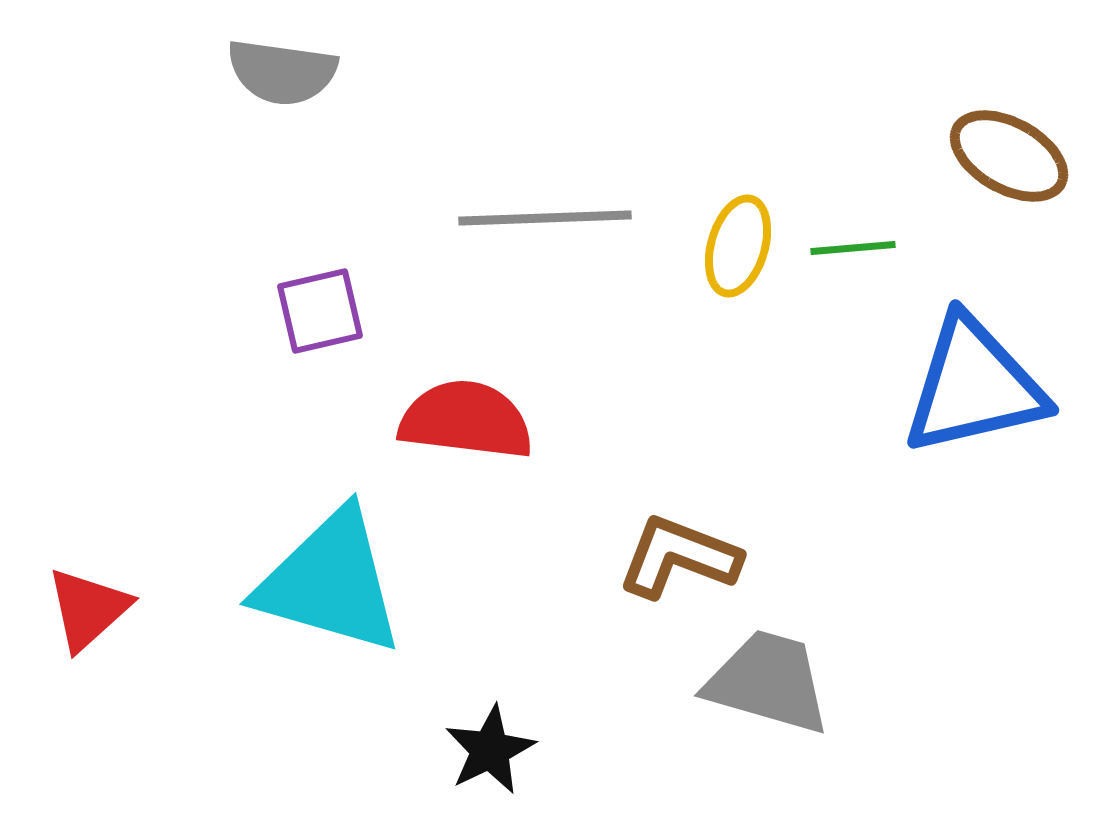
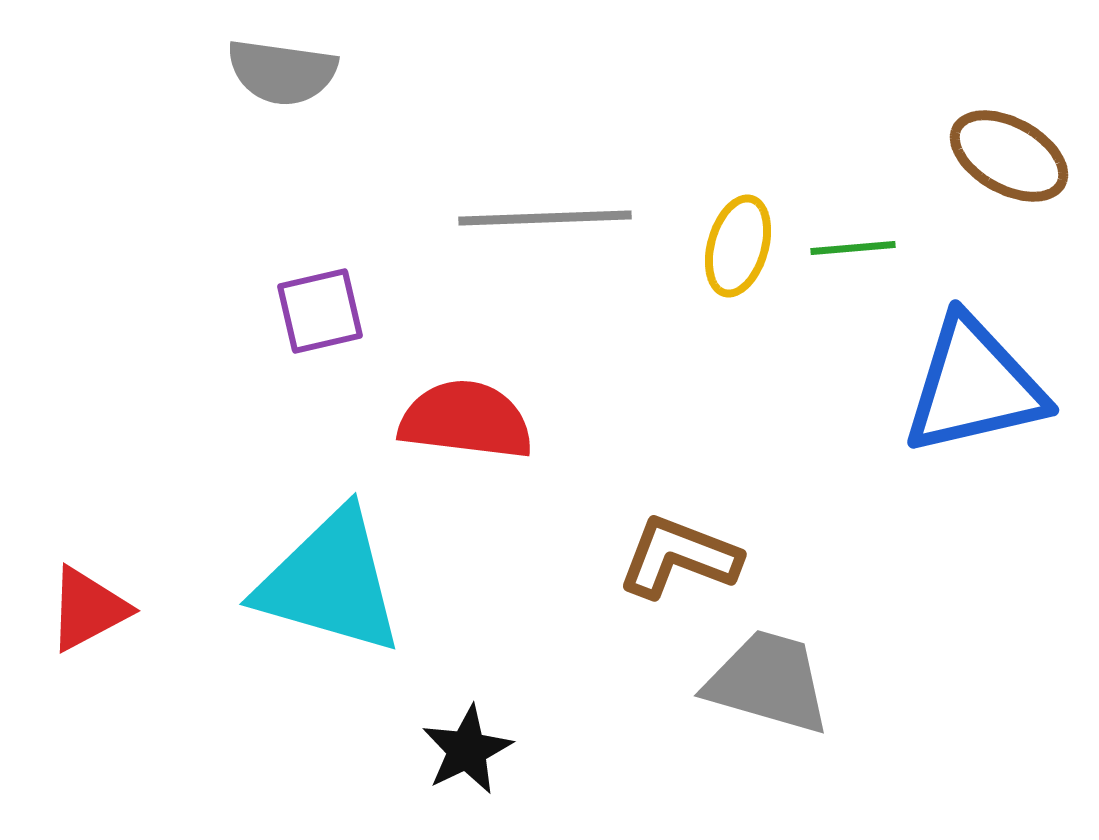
red triangle: rotated 14 degrees clockwise
black star: moved 23 px left
